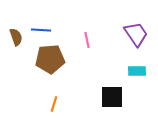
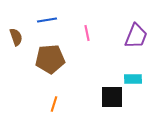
blue line: moved 6 px right, 10 px up; rotated 12 degrees counterclockwise
purple trapezoid: moved 2 px down; rotated 56 degrees clockwise
pink line: moved 7 px up
cyan rectangle: moved 4 px left, 8 px down
